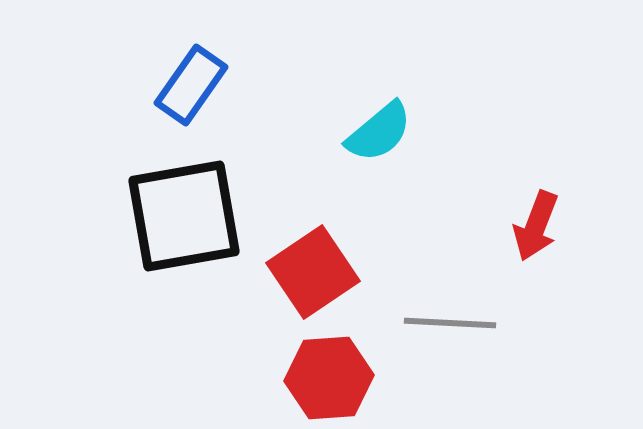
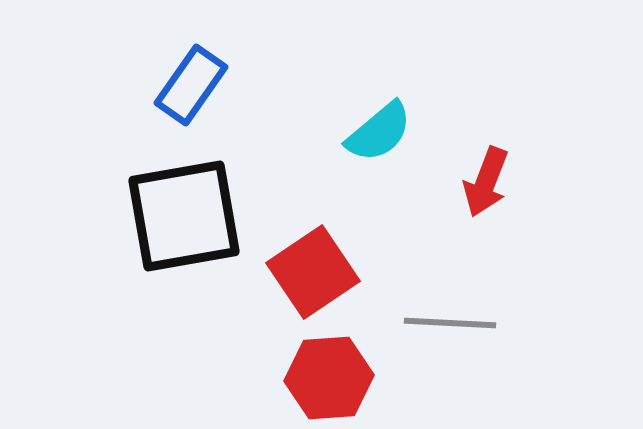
red arrow: moved 50 px left, 44 px up
